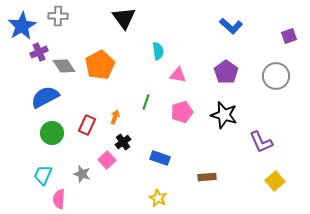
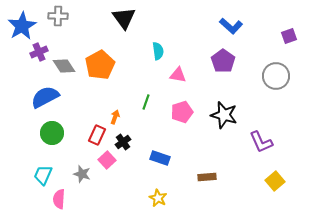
purple pentagon: moved 3 px left, 11 px up
red rectangle: moved 10 px right, 10 px down
